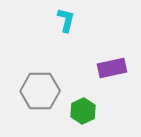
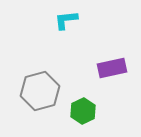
cyan L-shape: rotated 110 degrees counterclockwise
gray hexagon: rotated 15 degrees counterclockwise
